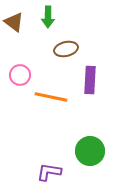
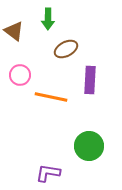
green arrow: moved 2 px down
brown triangle: moved 9 px down
brown ellipse: rotated 15 degrees counterclockwise
green circle: moved 1 px left, 5 px up
purple L-shape: moved 1 px left, 1 px down
